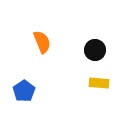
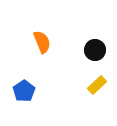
yellow rectangle: moved 2 px left, 2 px down; rotated 48 degrees counterclockwise
